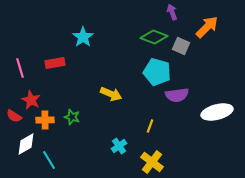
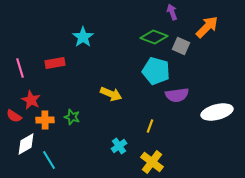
cyan pentagon: moved 1 px left, 1 px up
